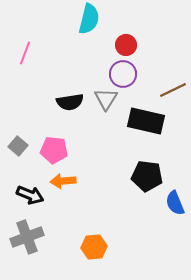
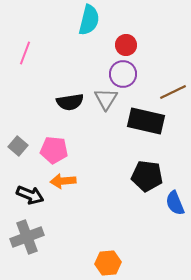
cyan semicircle: moved 1 px down
brown line: moved 2 px down
orange hexagon: moved 14 px right, 16 px down
